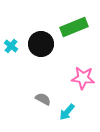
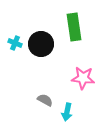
green rectangle: rotated 76 degrees counterclockwise
cyan cross: moved 4 px right, 3 px up; rotated 16 degrees counterclockwise
gray semicircle: moved 2 px right, 1 px down
cyan arrow: rotated 30 degrees counterclockwise
